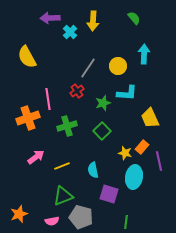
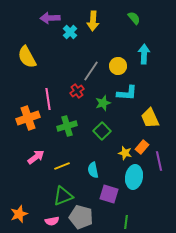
gray line: moved 3 px right, 3 px down
